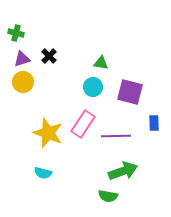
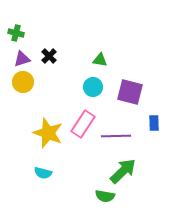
green triangle: moved 1 px left, 3 px up
green arrow: rotated 24 degrees counterclockwise
green semicircle: moved 3 px left
